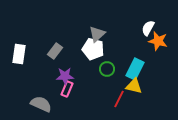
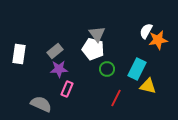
white semicircle: moved 2 px left, 3 px down
gray triangle: rotated 24 degrees counterclockwise
orange star: moved 1 px up; rotated 24 degrees counterclockwise
gray rectangle: rotated 14 degrees clockwise
cyan rectangle: moved 2 px right
purple star: moved 6 px left, 7 px up
yellow triangle: moved 14 px right
red line: moved 3 px left, 1 px up
